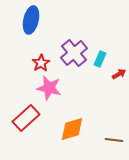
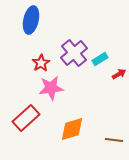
cyan rectangle: rotated 35 degrees clockwise
pink star: moved 2 px right; rotated 20 degrees counterclockwise
